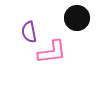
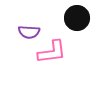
purple semicircle: rotated 75 degrees counterclockwise
